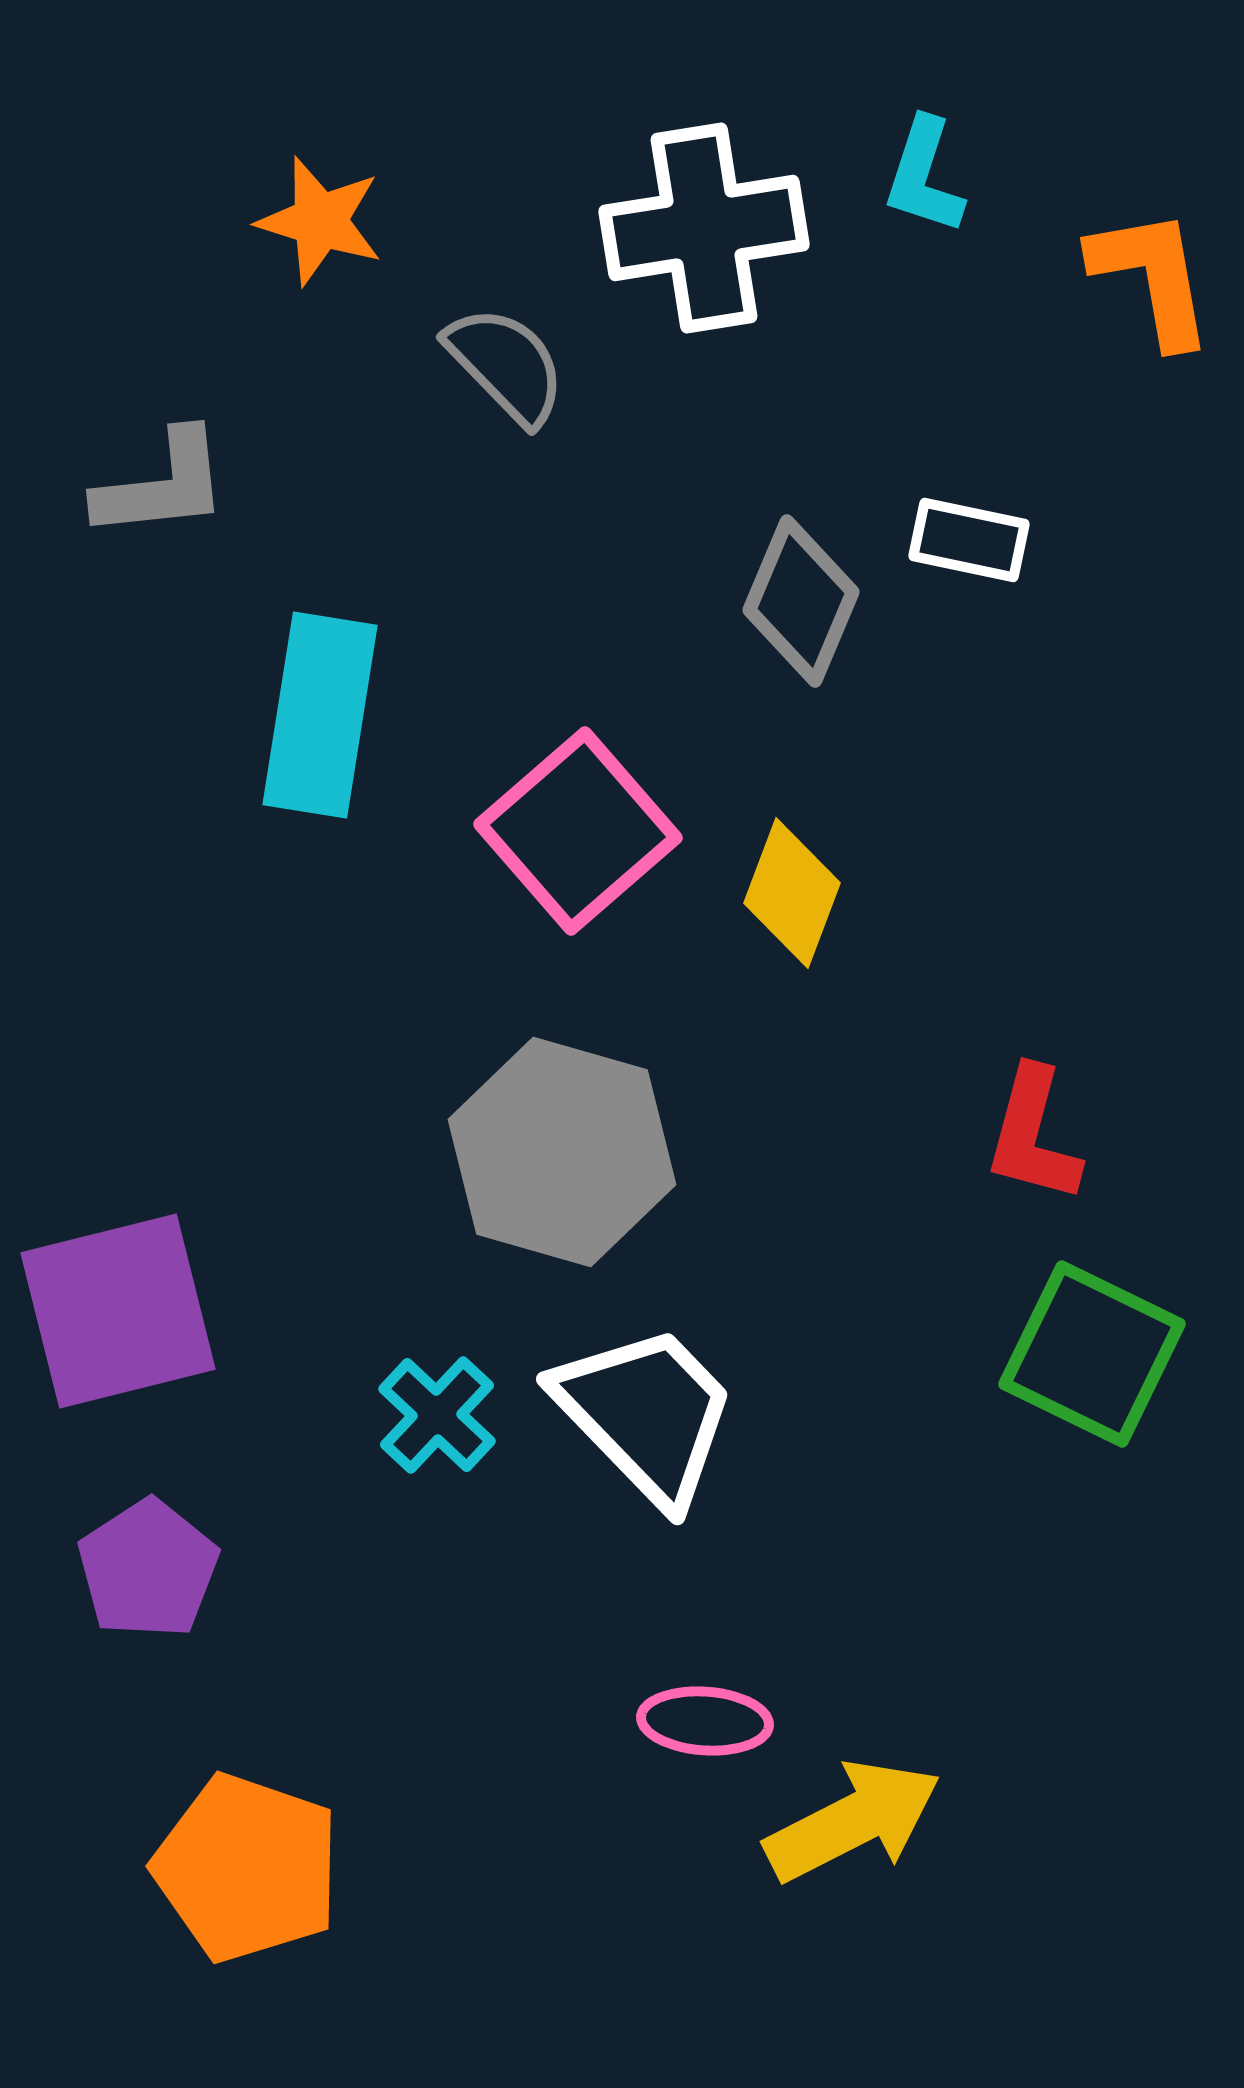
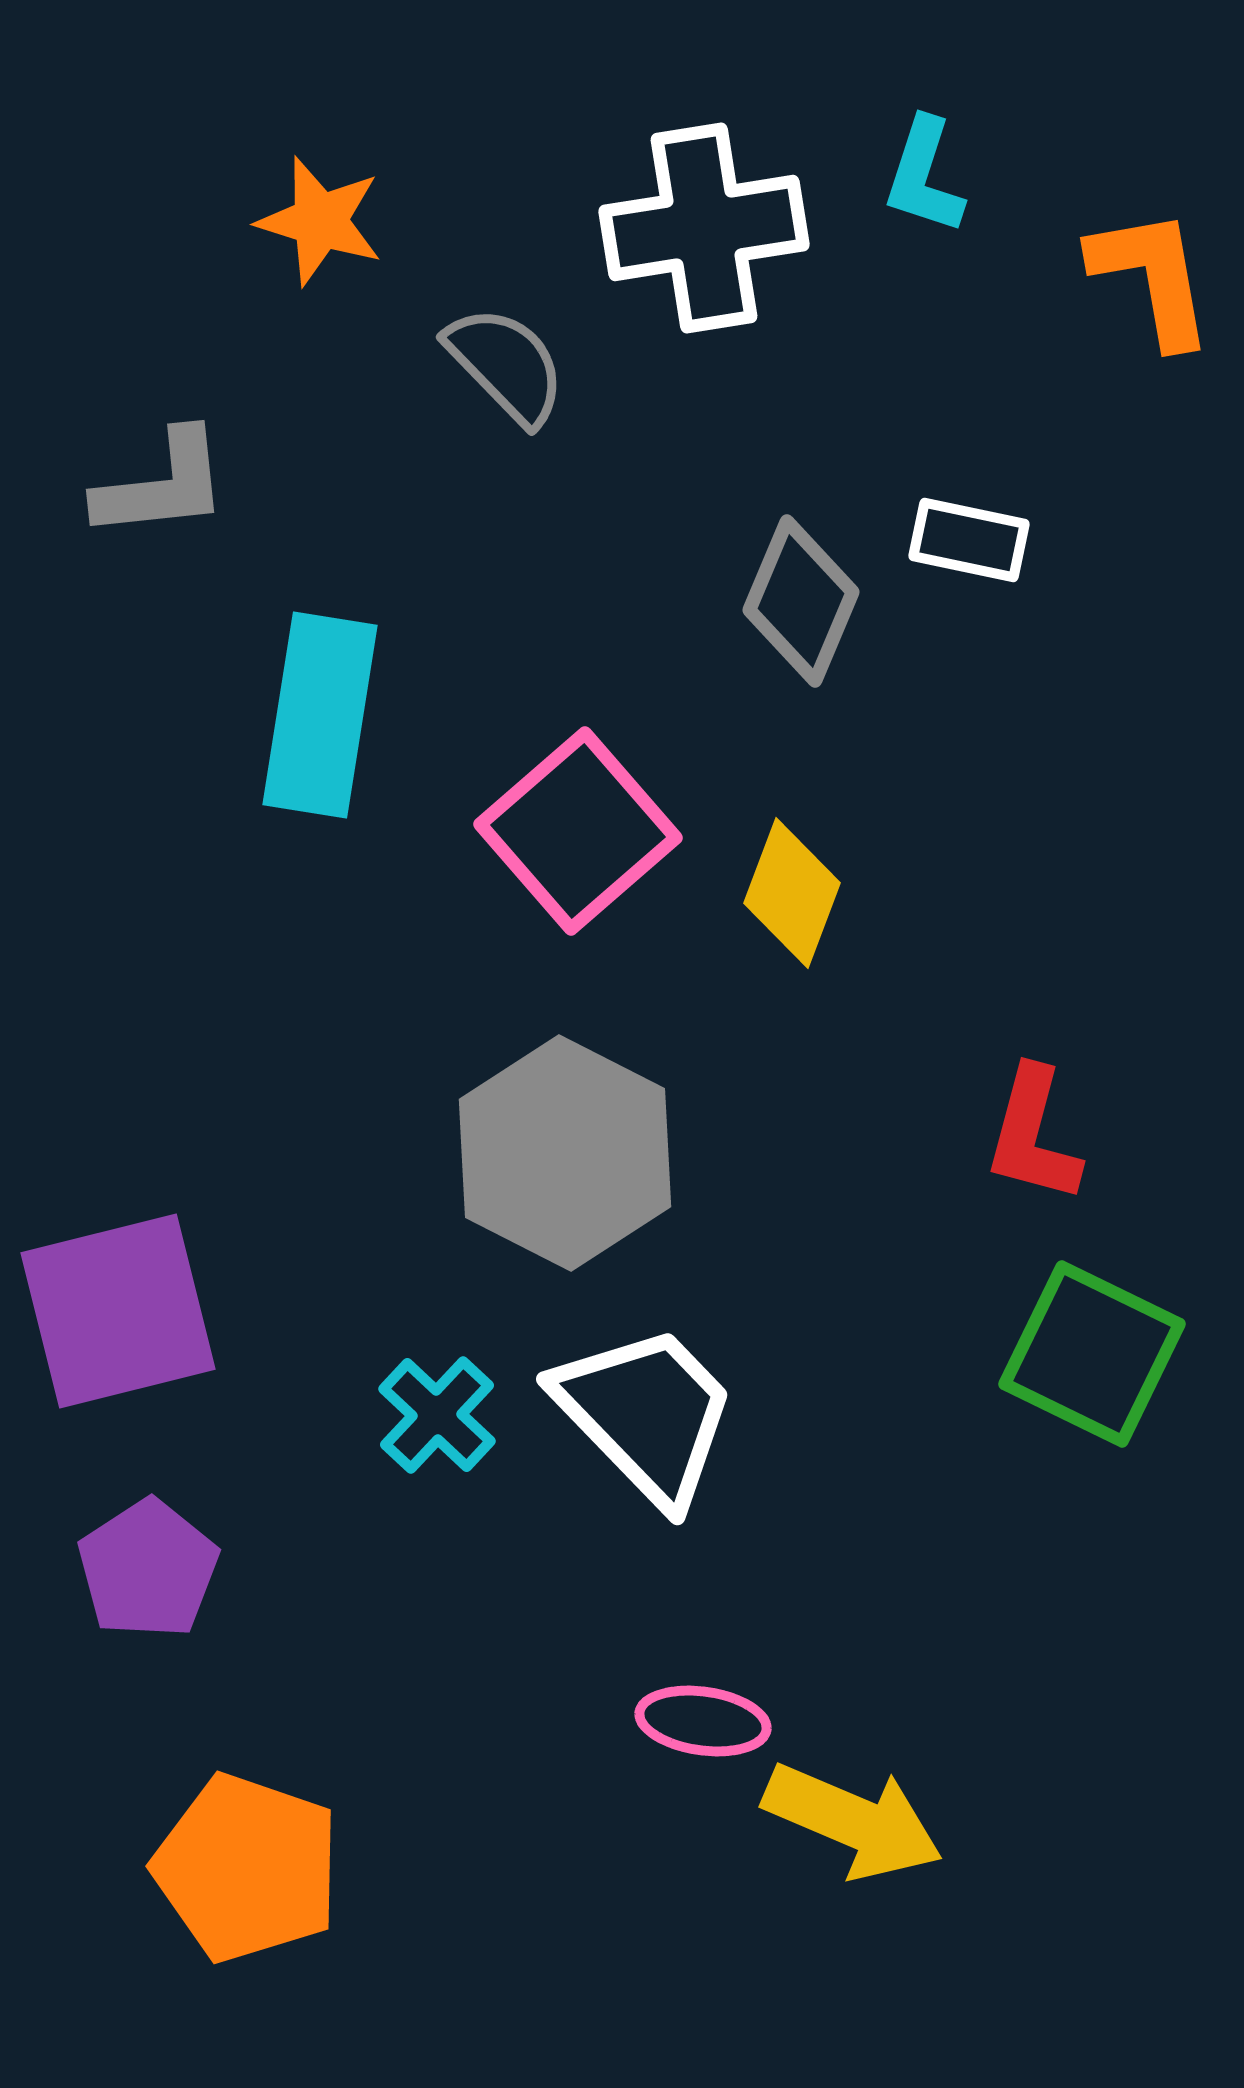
gray hexagon: moved 3 px right, 1 px down; rotated 11 degrees clockwise
pink ellipse: moved 2 px left; rotated 4 degrees clockwise
yellow arrow: rotated 50 degrees clockwise
